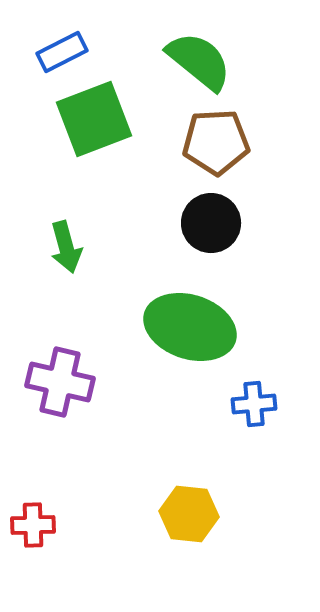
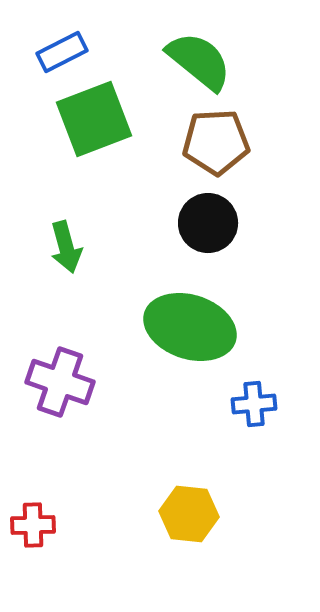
black circle: moved 3 px left
purple cross: rotated 6 degrees clockwise
